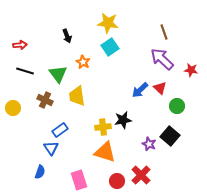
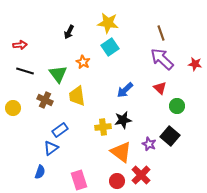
brown line: moved 3 px left, 1 px down
black arrow: moved 2 px right, 4 px up; rotated 48 degrees clockwise
red star: moved 4 px right, 6 px up
blue arrow: moved 15 px left
blue triangle: rotated 28 degrees clockwise
orange triangle: moved 16 px right; rotated 20 degrees clockwise
